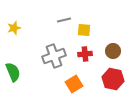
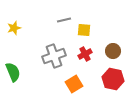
red cross: rotated 24 degrees counterclockwise
